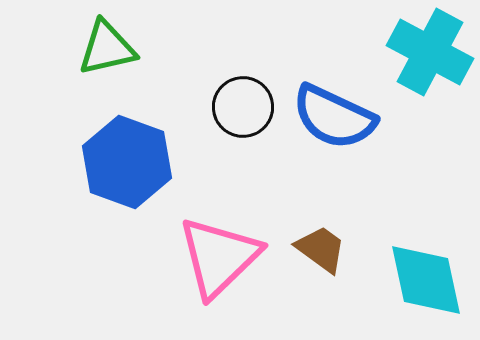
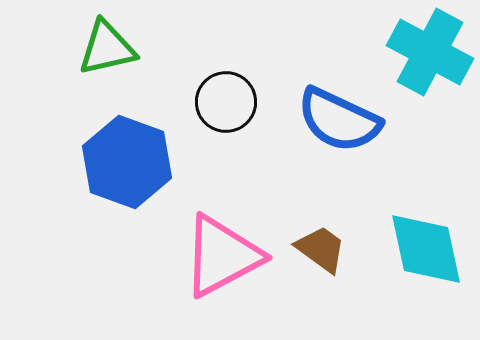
black circle: moved 17 px left, 5 px up
blue semicircle: moved 5 px right, 3 px down
pink triangle: moved 3 px right, 1 px up; rotated 16 degrees clockwise
cyan diamond: moved 31 px up
